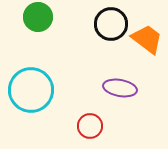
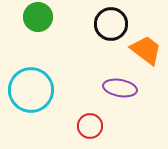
orange trapezoid: moved 1 px left, 11 px down
